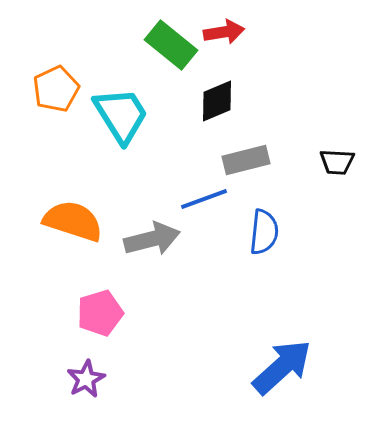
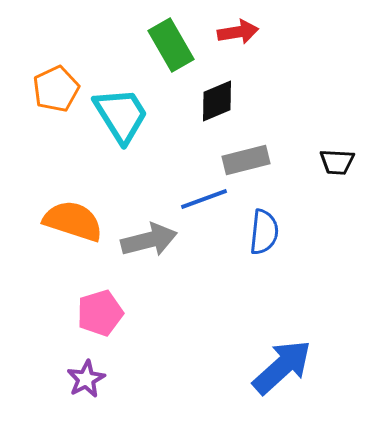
red arrow: moved 14 px right
green rectangle: rotated 21 degrees clockwise
gray arrow: moved 3 px left, 1 px down
